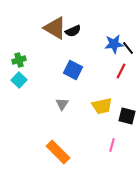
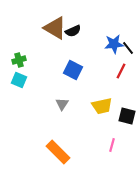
cyan square: rotated 21 degrees counterclockwise
